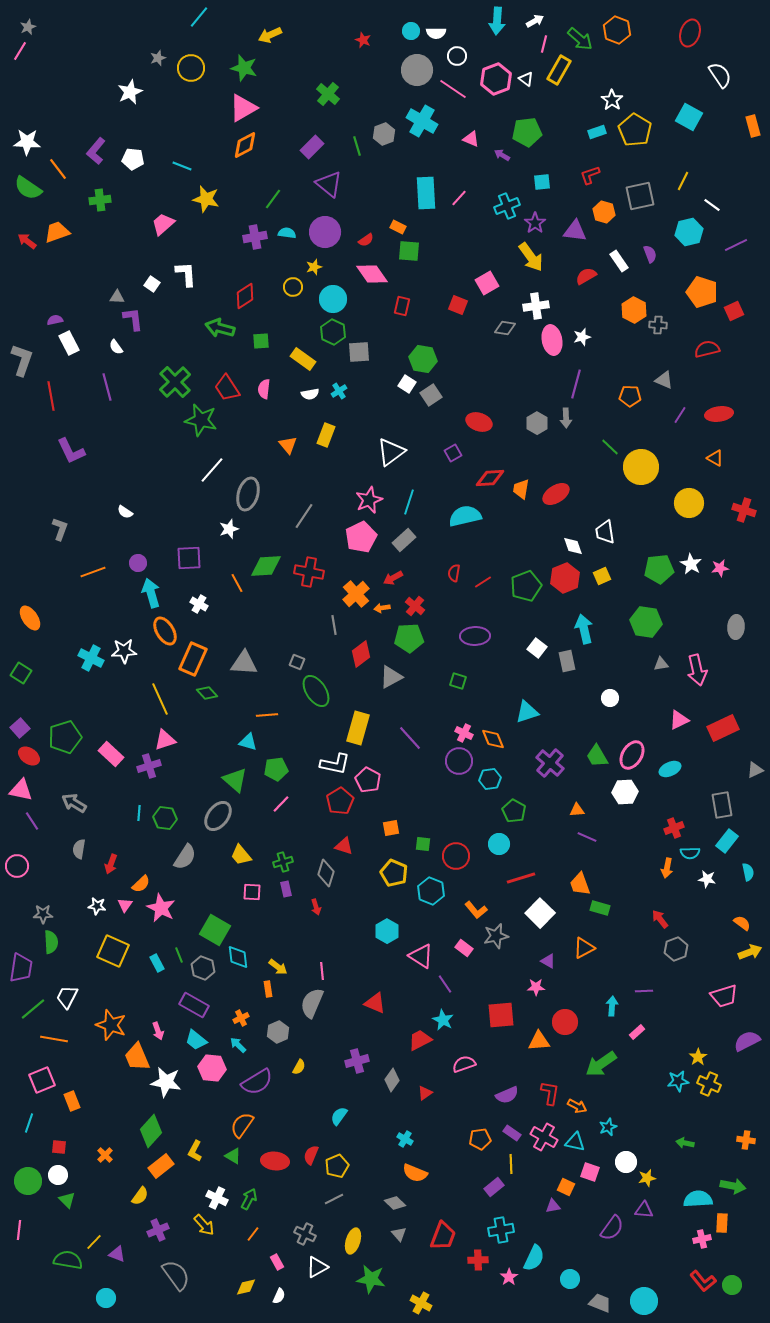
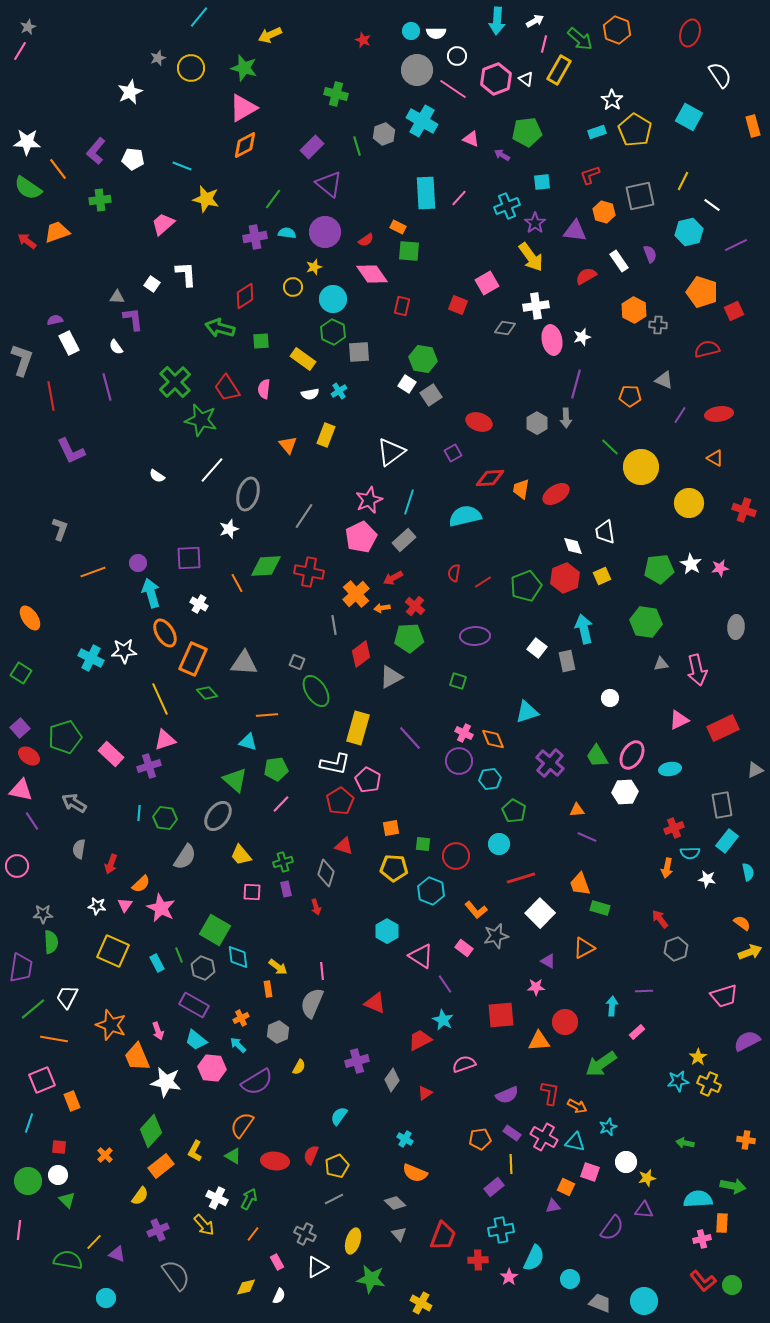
green cross at (328, 94): moved 8 px right; rotated 25 degrees counterclockwise
white semicircle at (125, 512): moved 32 px right, 36 px up
orange ellipse at (165, 631): moved 2 px down
cyan ellipse at (670, 769): rotated 15 degrees clockwise
yellow pentagon at (394, 873): moved 5 px up; rotated 20 degrees counterclockwise
